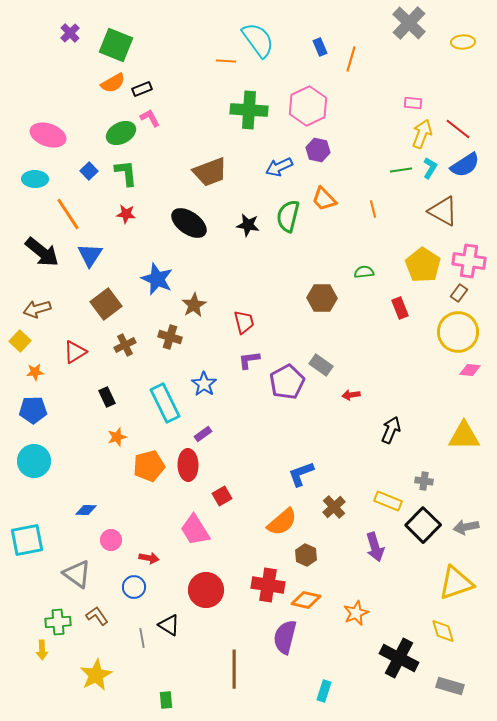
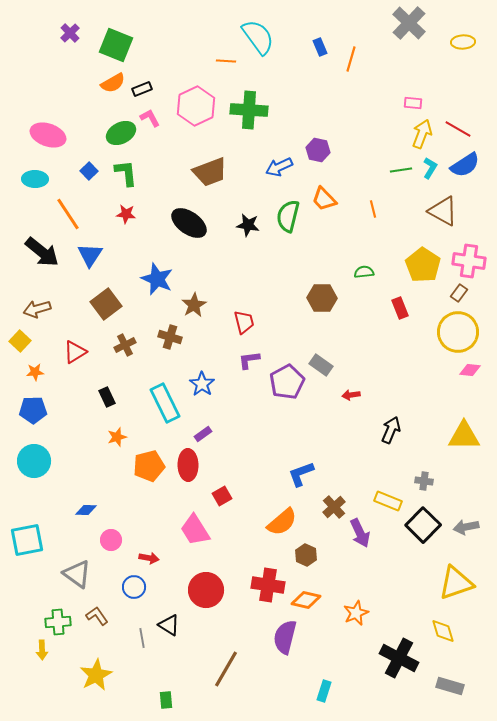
cyan semicircle at (258, 40): moved 3 px up
pink hexagon at (308, 106): moved 112 px left
red line at (458, 129): rotated 8 degrees counterclockwise
blue star at (204, 384): moved 2 px left
purple arrow at (375, 547): moved 15 px left, 14 px up; rotated 8 degrees counterclockwise
brown line at (234, 669): moved 8 px left; rotated 30 degrees clockwise
